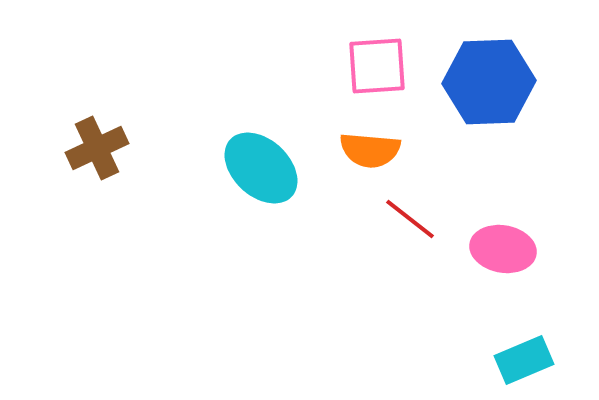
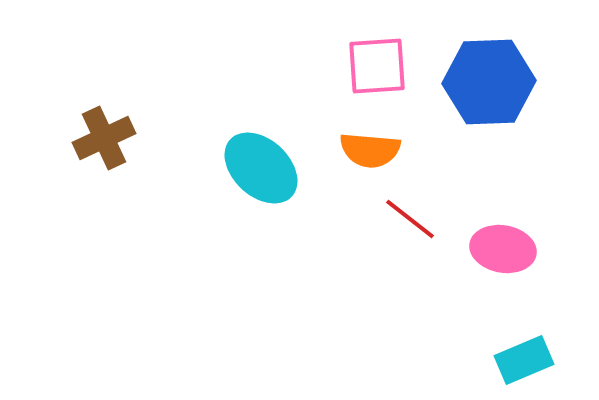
brown cross: moved 7 px right, 10 px up
